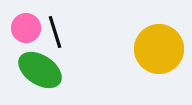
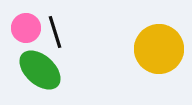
green ellipse: rotated 9 degrees clockwise
